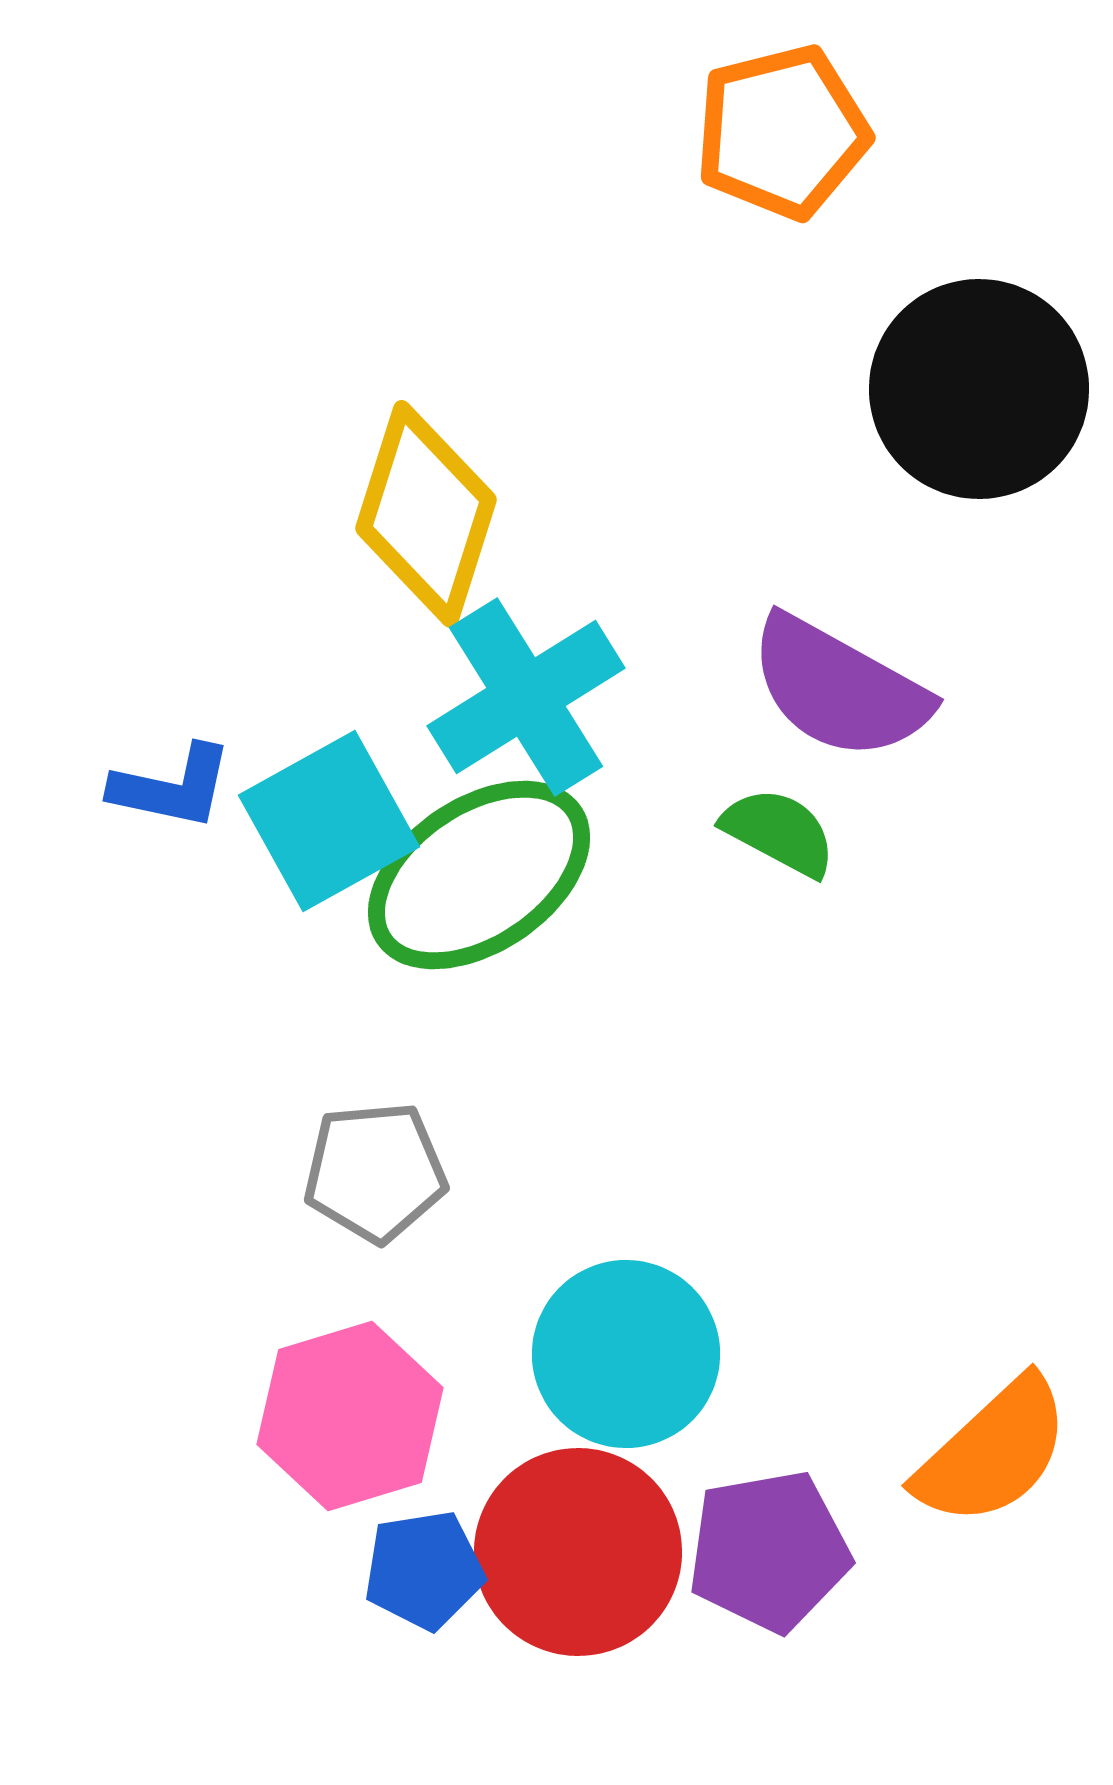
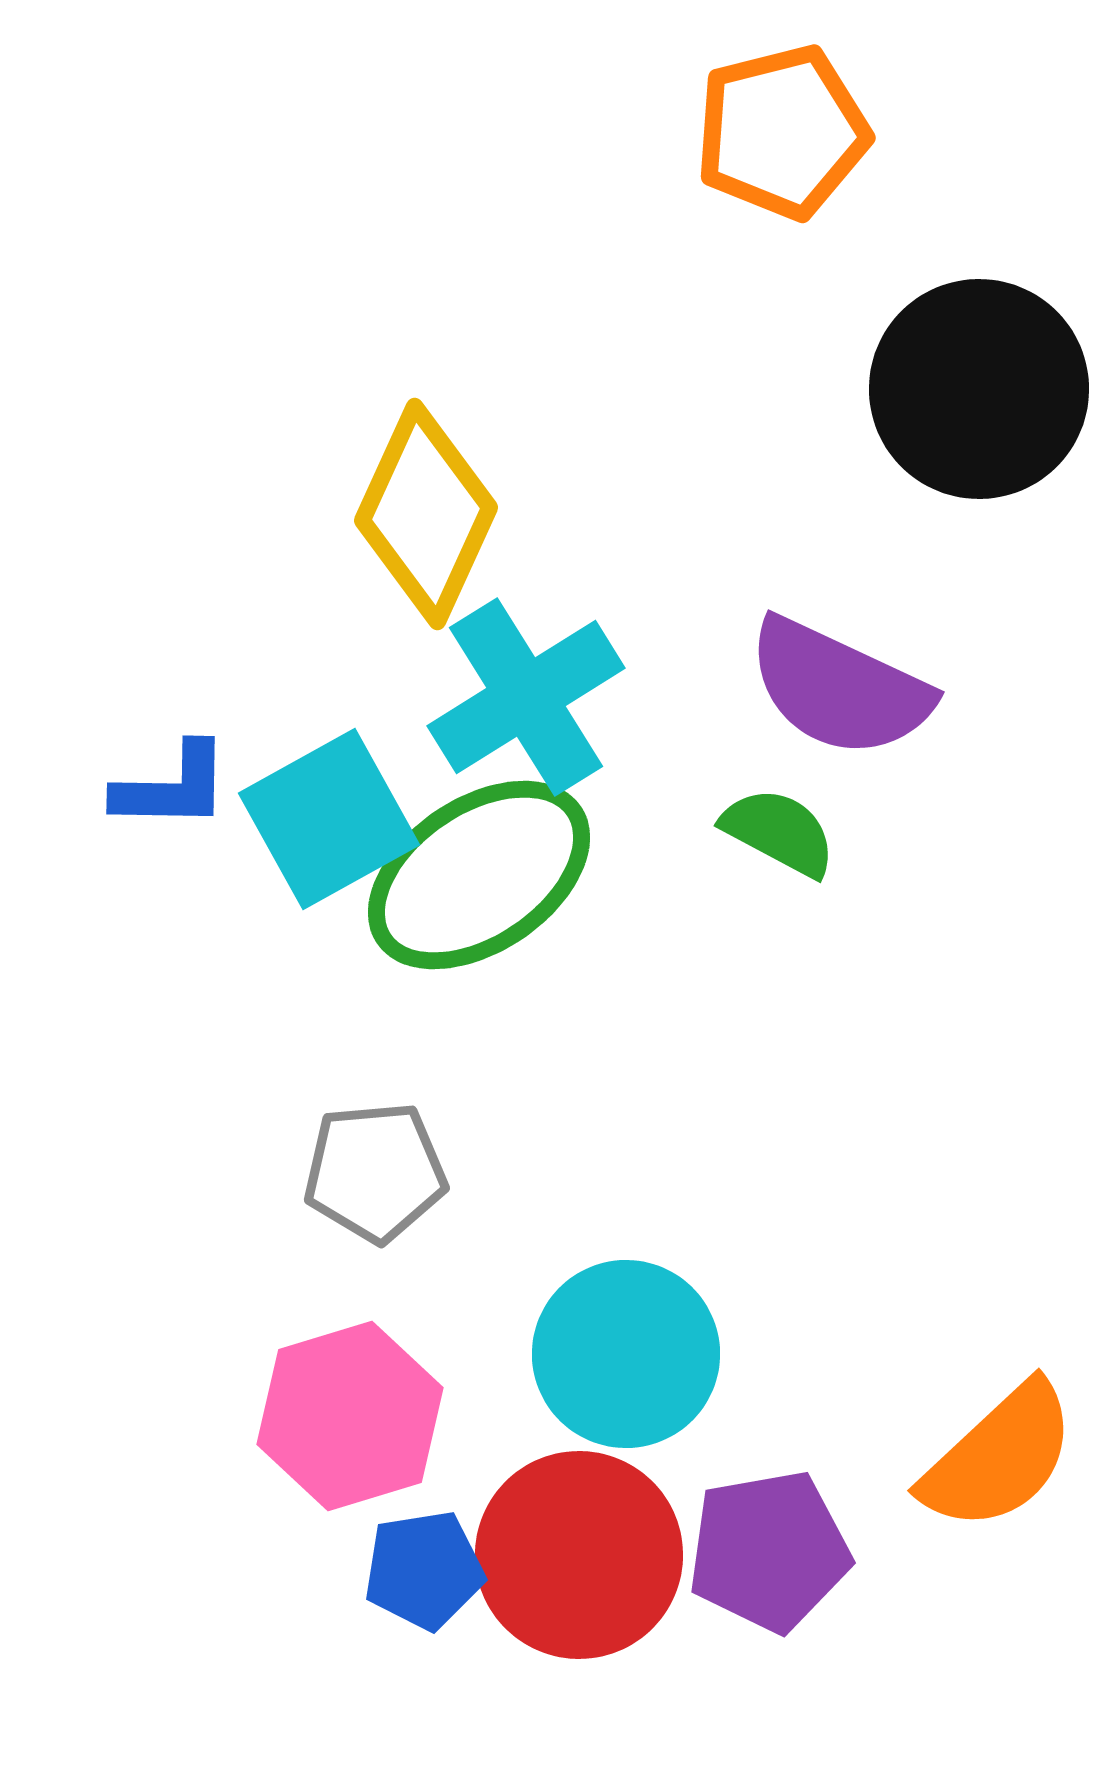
yellow diamond: rotated 7 degrees clockwise
purple semicircle: rotated 4 degrees counterclockwise
blue L-shape: rotated 11 degrees counterclockwise
cyan square: moved 2 px up
orange semicircle: moved 6 px right, 5 px down
red circle: moved 1 px right, 3 px down
